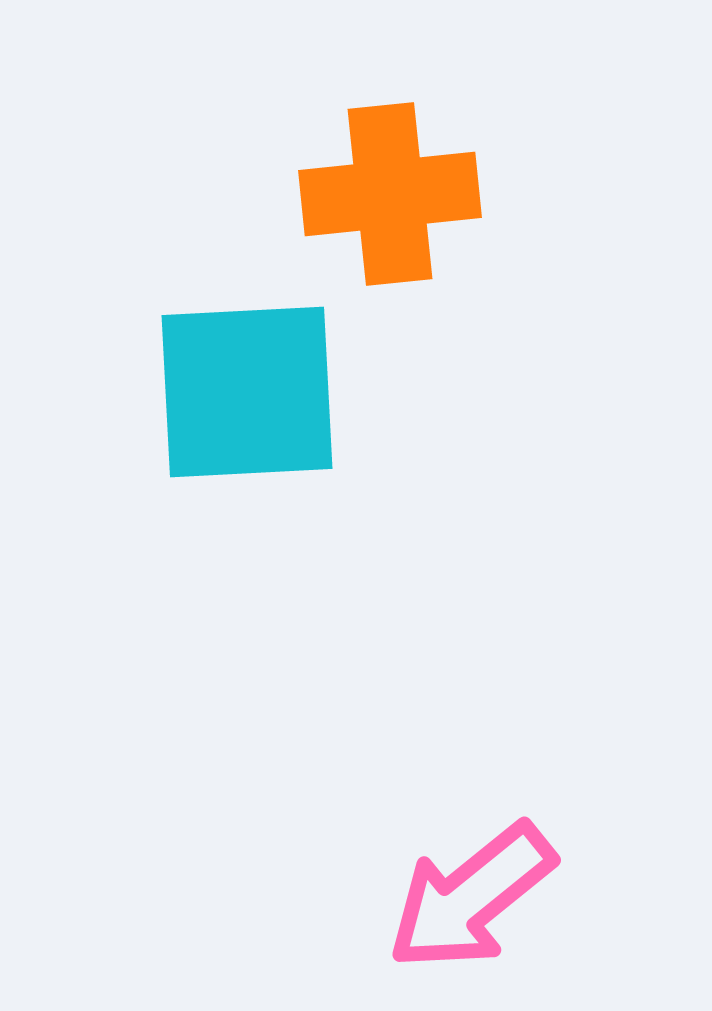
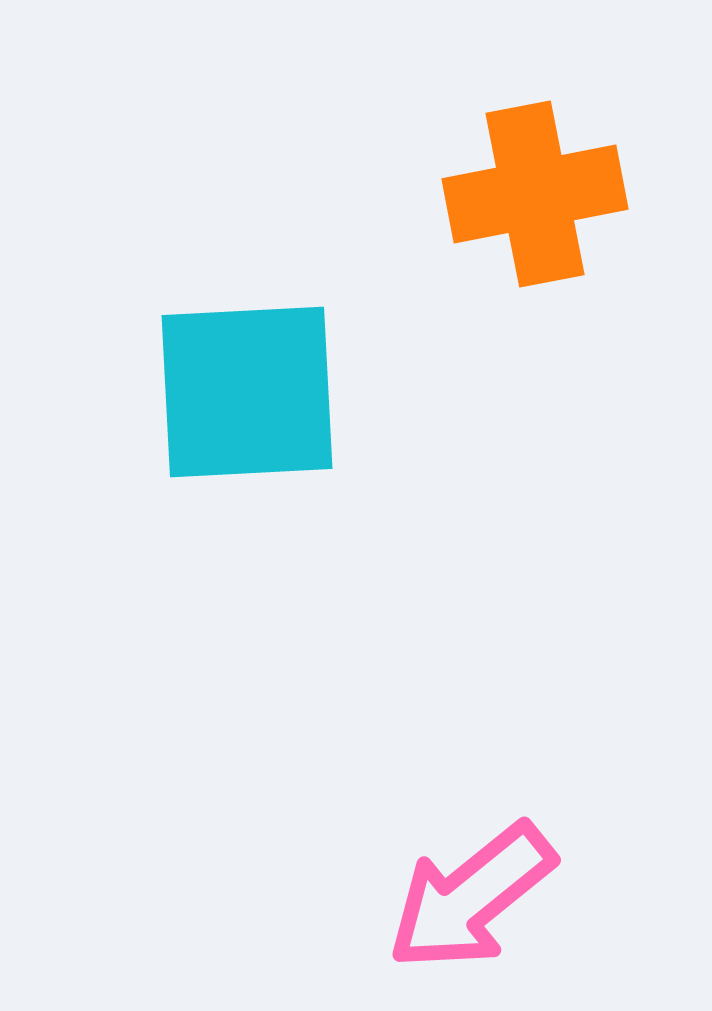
orange cross: moved 145 px right; rotated 5 degrees counterclockwise
